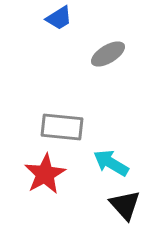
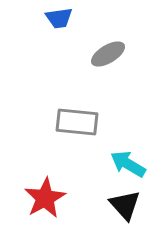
blue trapezoid: rotated 24 degrees clockwise
gray rectangle: moved 15 px right, 5 px up
cyan arrow: moved 17 px right, 1 px down
red star: moved 24 px down
